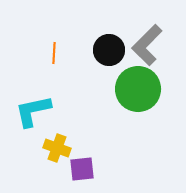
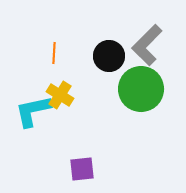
black circle: moved 6 px down
green circle: moved 3 px right
yellow cross: moved 3 px right, 53 px up; rotated 12 degrees clockwise
